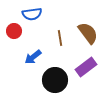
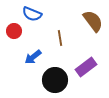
blue semicircle: rotated 30 degrees clockwise
brown semicircle: moved 5 px right, 12 px up
